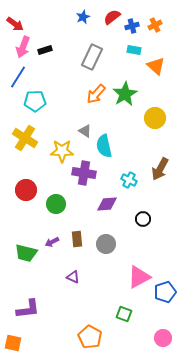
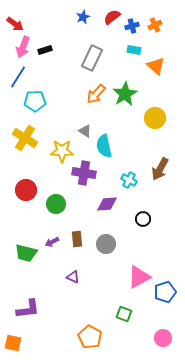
gray rectangle: moved 1 px down
